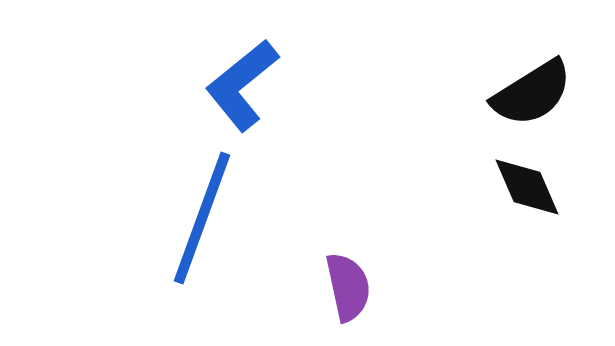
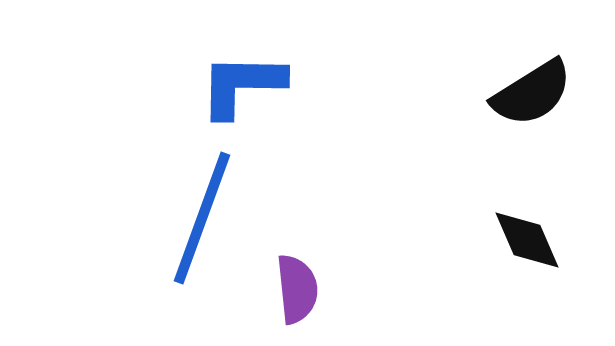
blue L-shape: rotated 40 degrees clockwise
black diamond: moved 53 px down
purple semicircle: moved 51 px left, 2 px down; rotated 6 degrees clockwise
